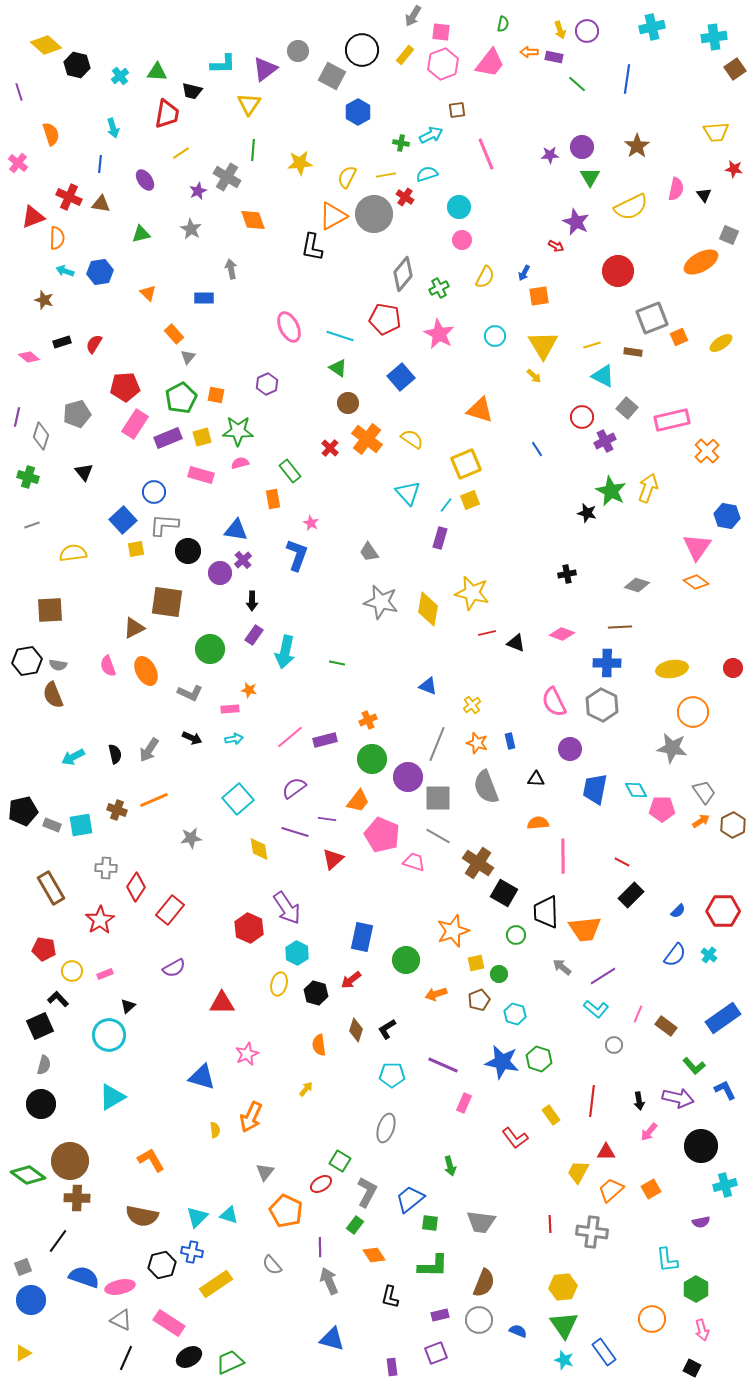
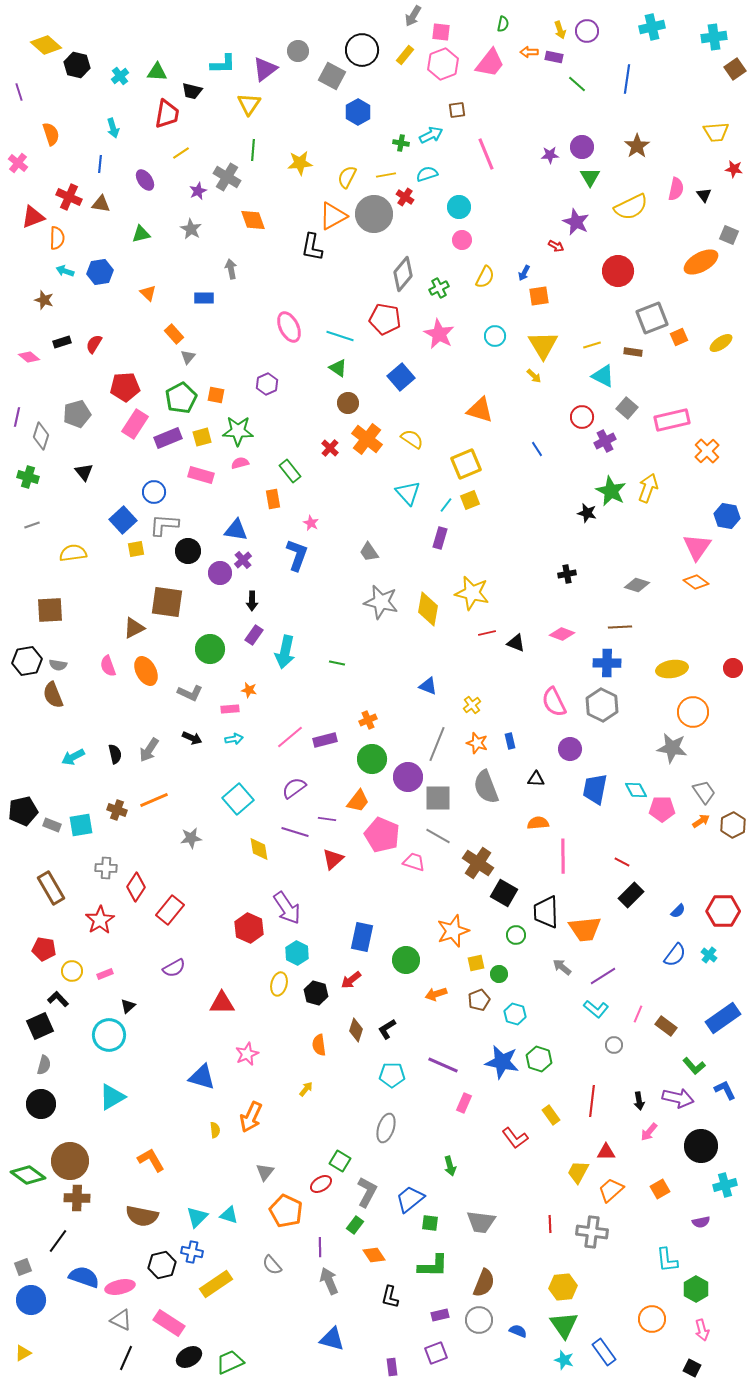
orange square at (651, 1189): moved 9 px right
